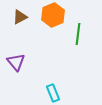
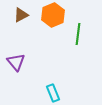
brown triangle: moved 1 px right, 2 px up
